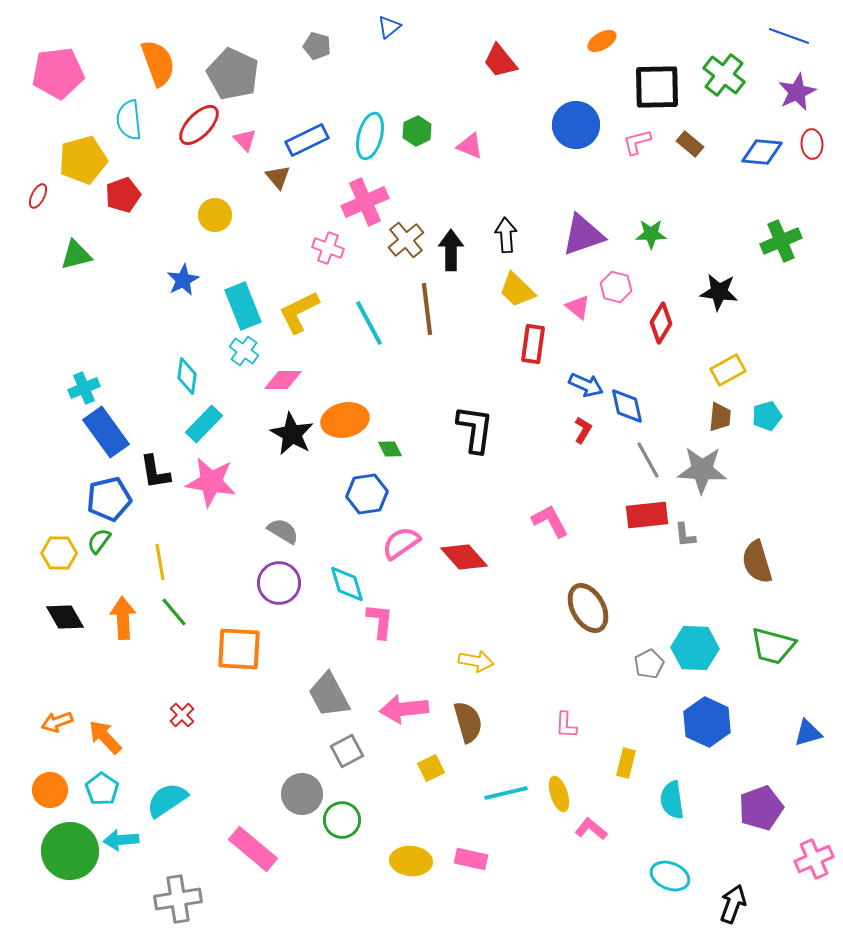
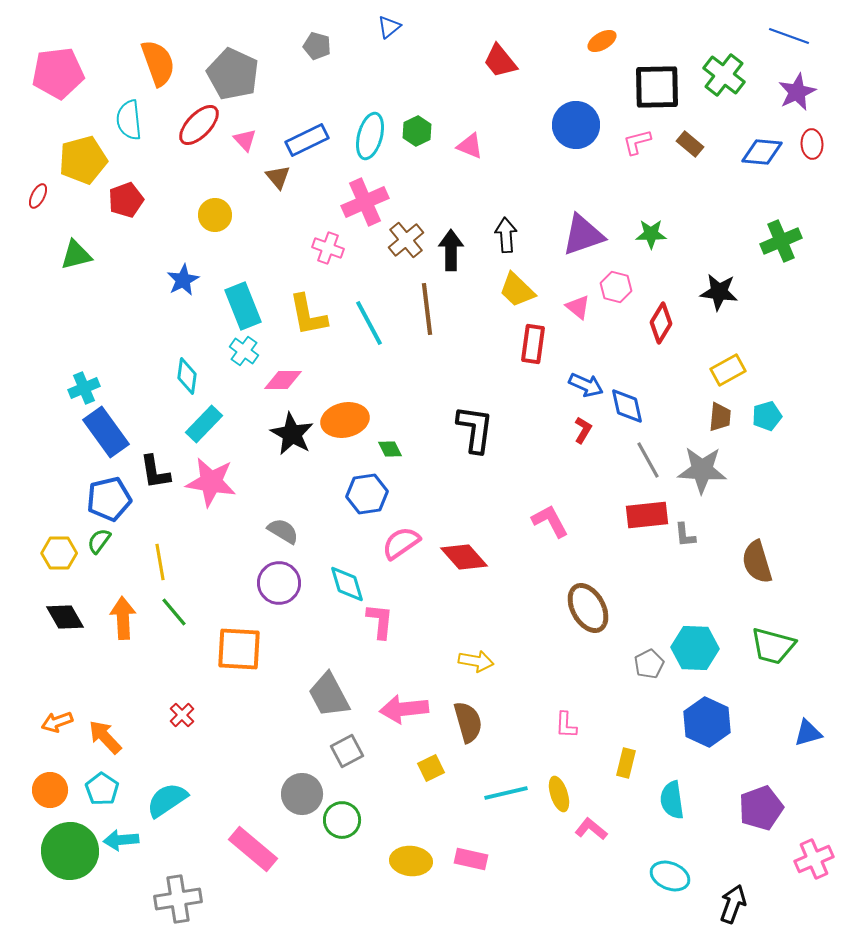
red pentagon at (123, 195): moved 3 px right, 5 px down
yellow L-shape at (299, 312): moved 9 px right, 3 px down; rotated 75 degrees counterclockwise
